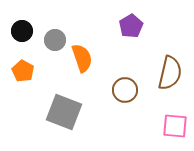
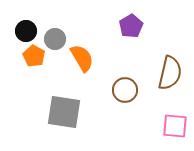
black circle: moved 4 px right
gray circle: moved 1 px up
orange semicircle: rotated 12 degrees counterclockwise
orange pentagon: moved 11 px right, 15 px up
gray square: rotated 12 degrees counterclockwise
